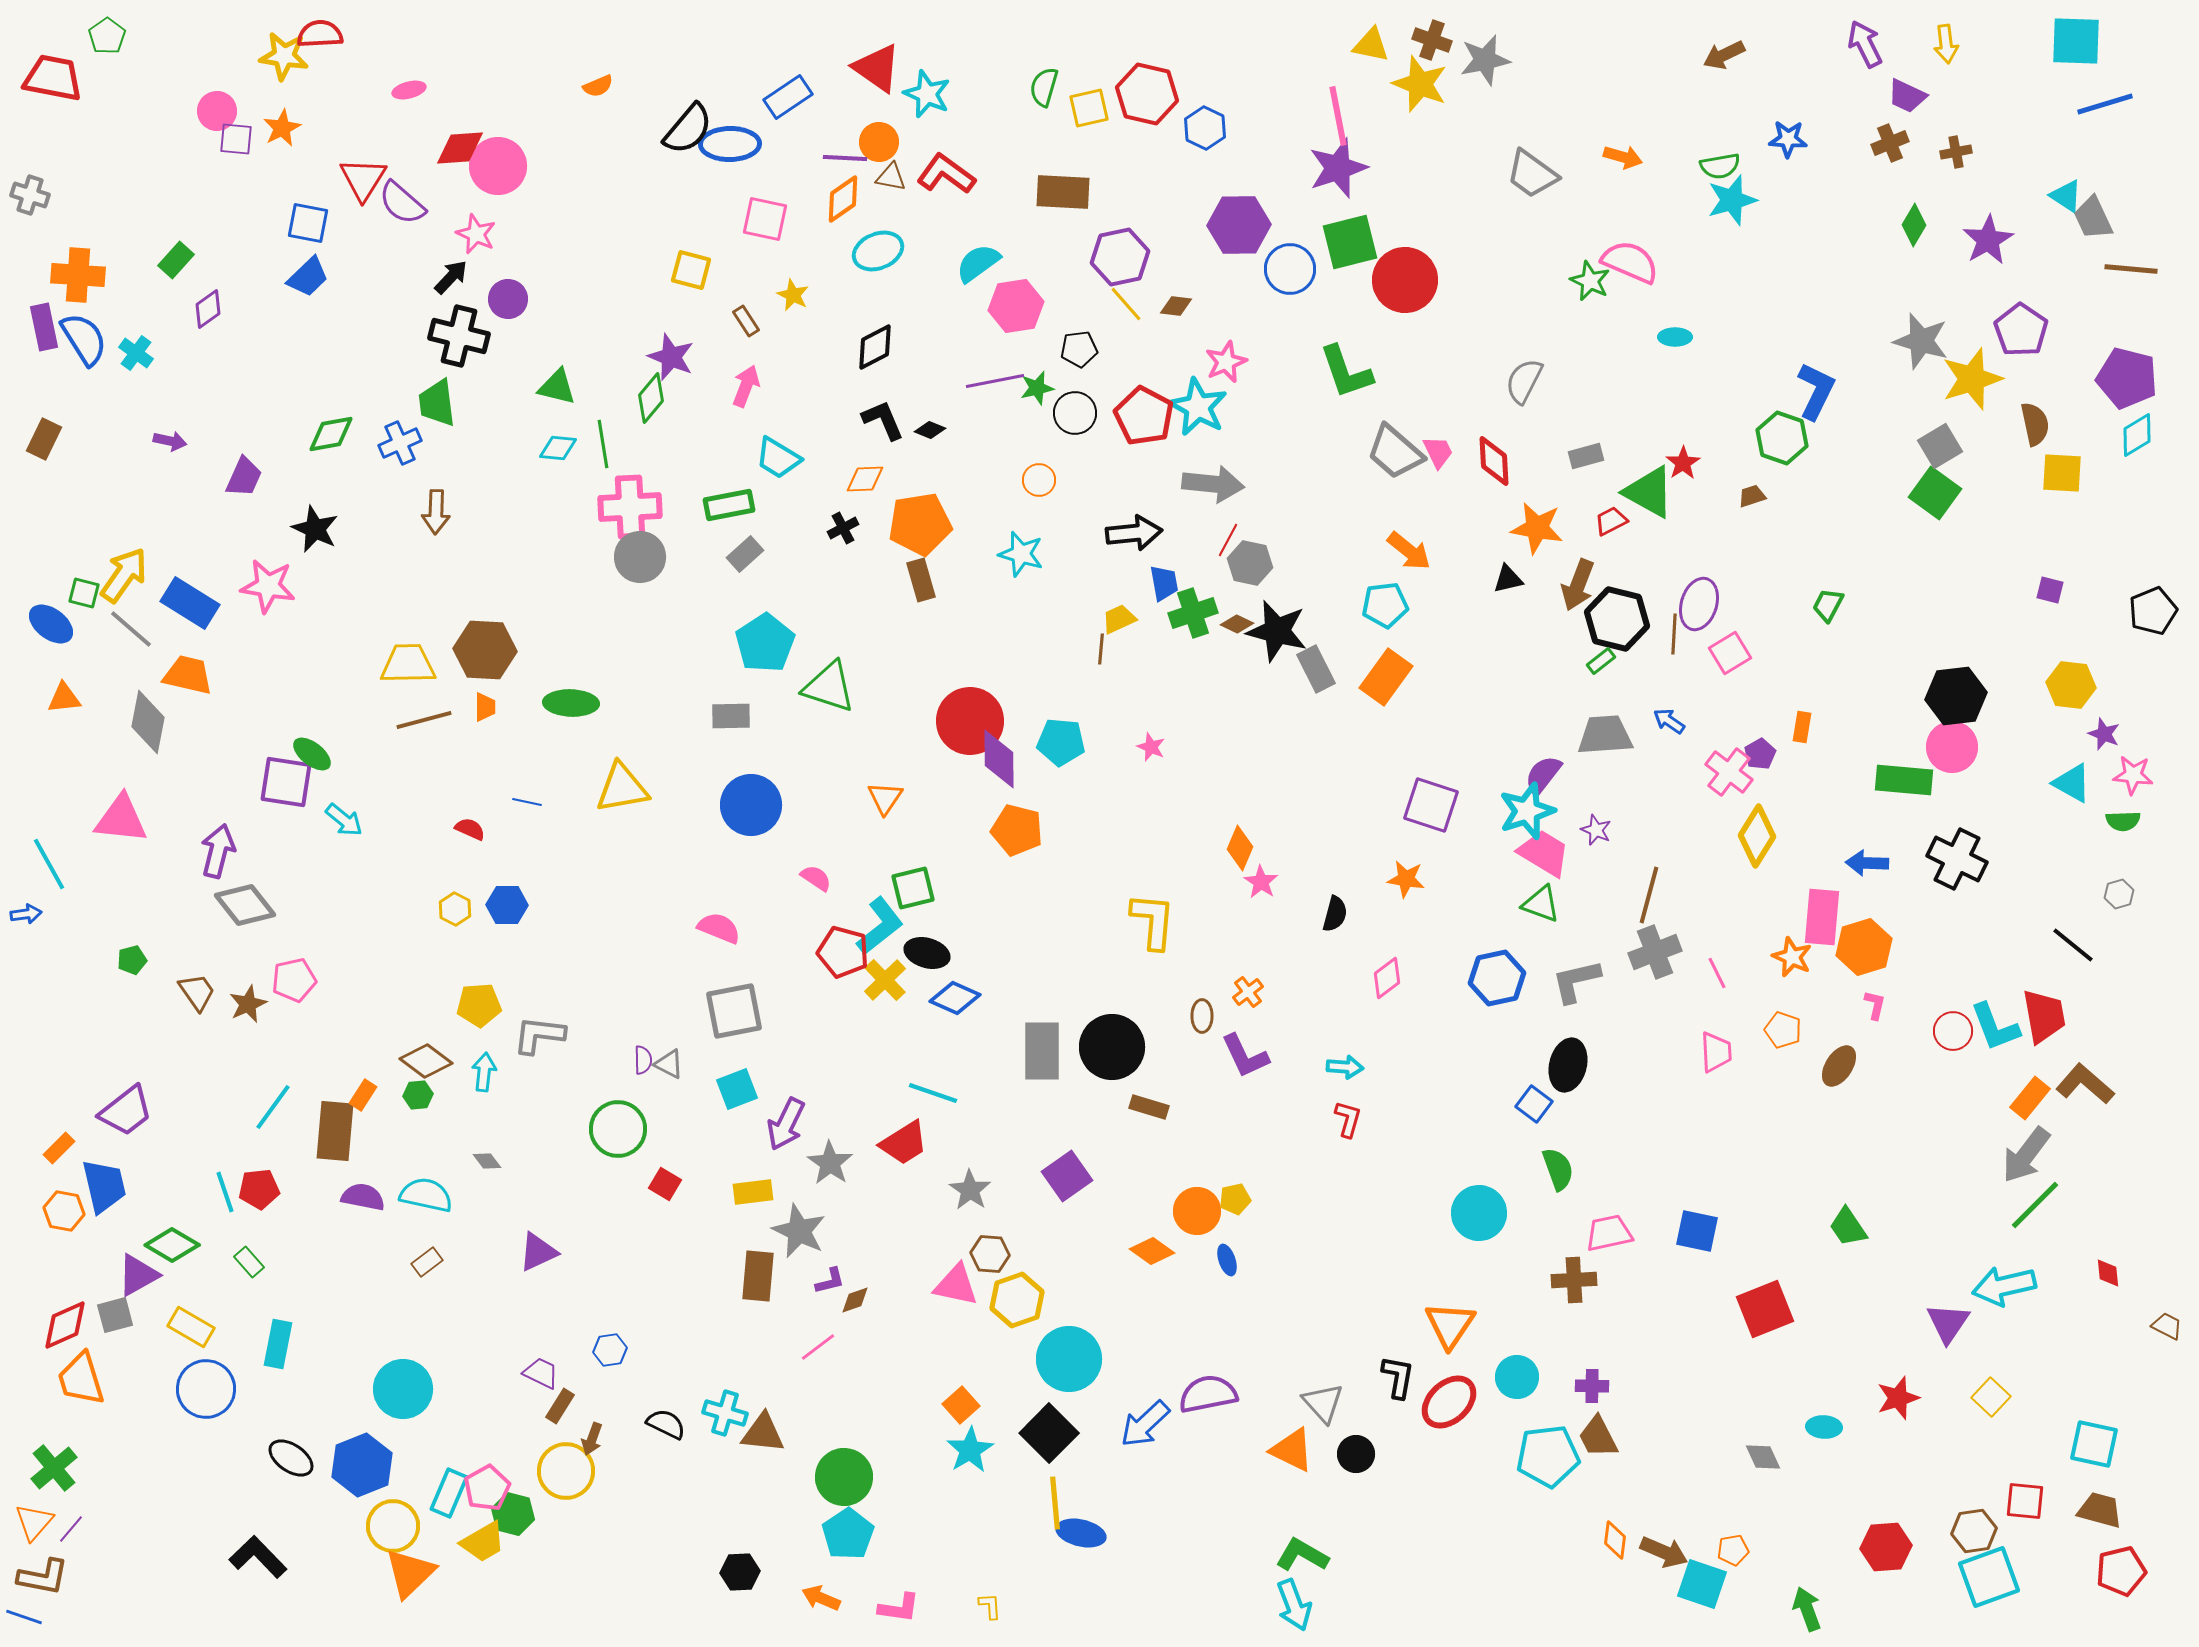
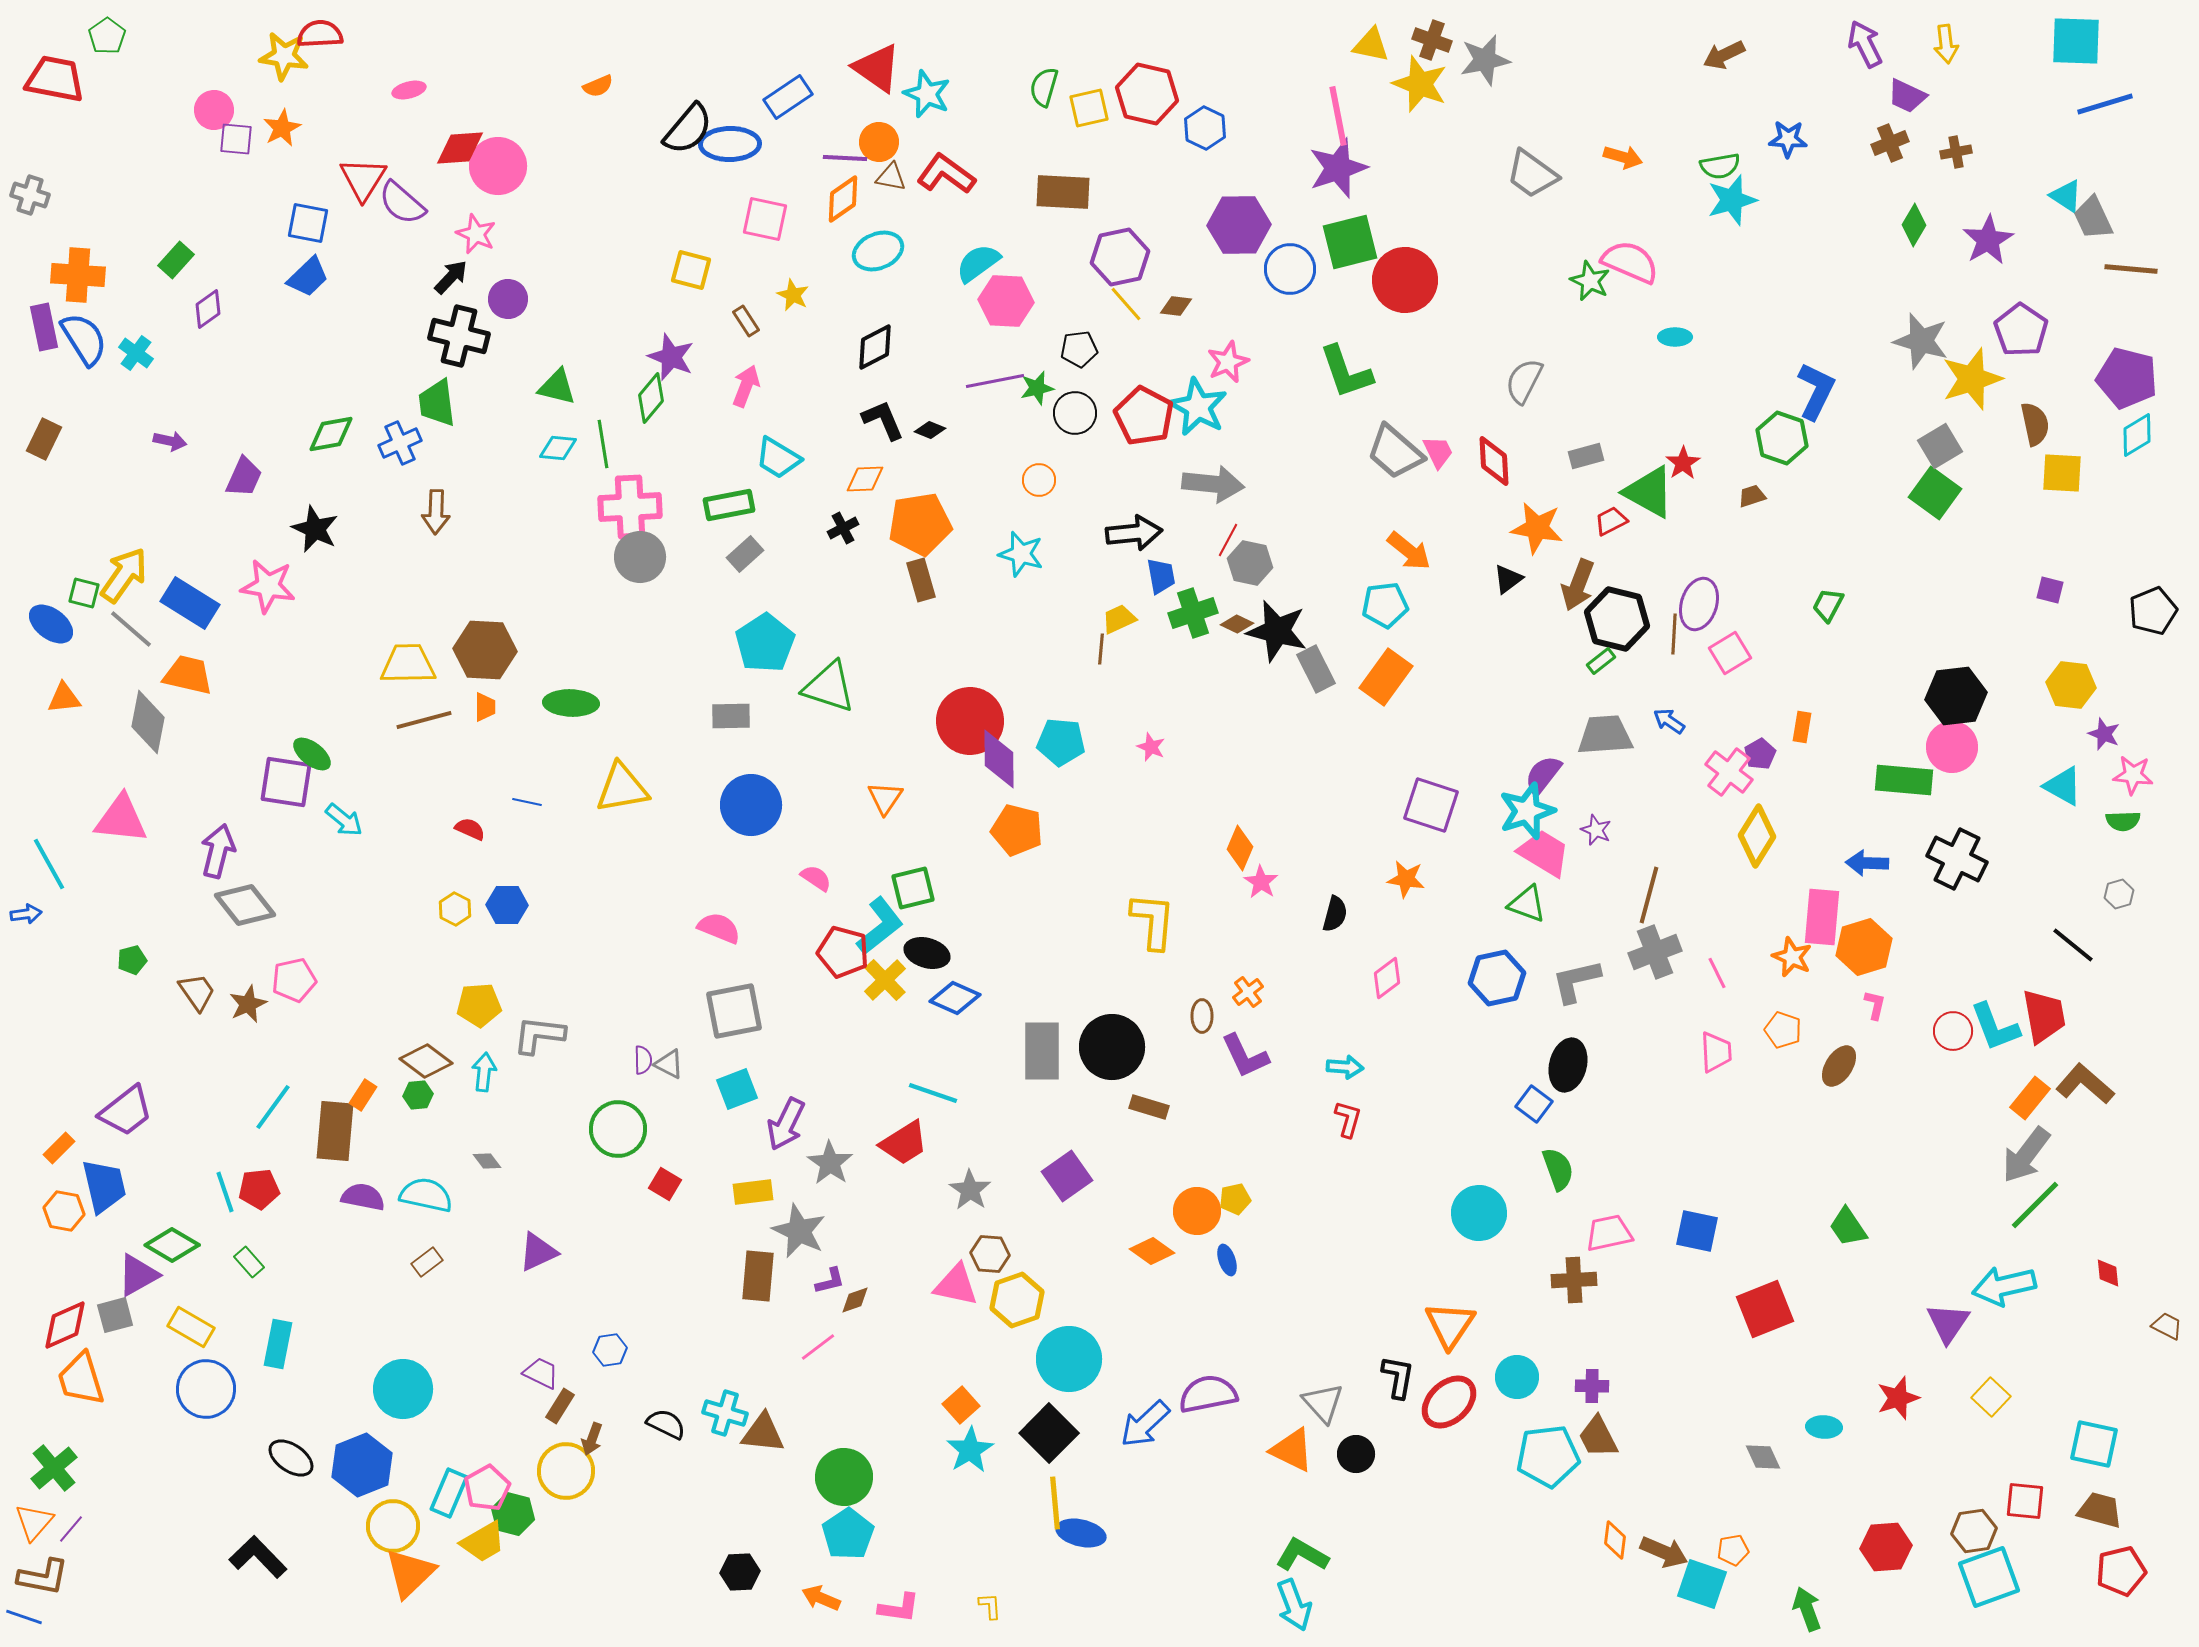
red trapezoid at (53, 78): moved 2 px right, 1 px down
pink circle at (217, 111): moved 3 px left, 1 px up
pink hexagon at (1016, 306): moved 10 px left, 5 px up; rotated 12 degrees clockwise
pink star at (1226, 362): moved 2 px right
black triangle at (1508, 579): rotated 24 degrees counterclockwise
blue trapezoid at (1164, 583): moved 3 px left, 7 px up
cyan triangle at (2072, 783): moved 9 px left, 3 px down
green triangle at (1541, 904): moved 14 px left
